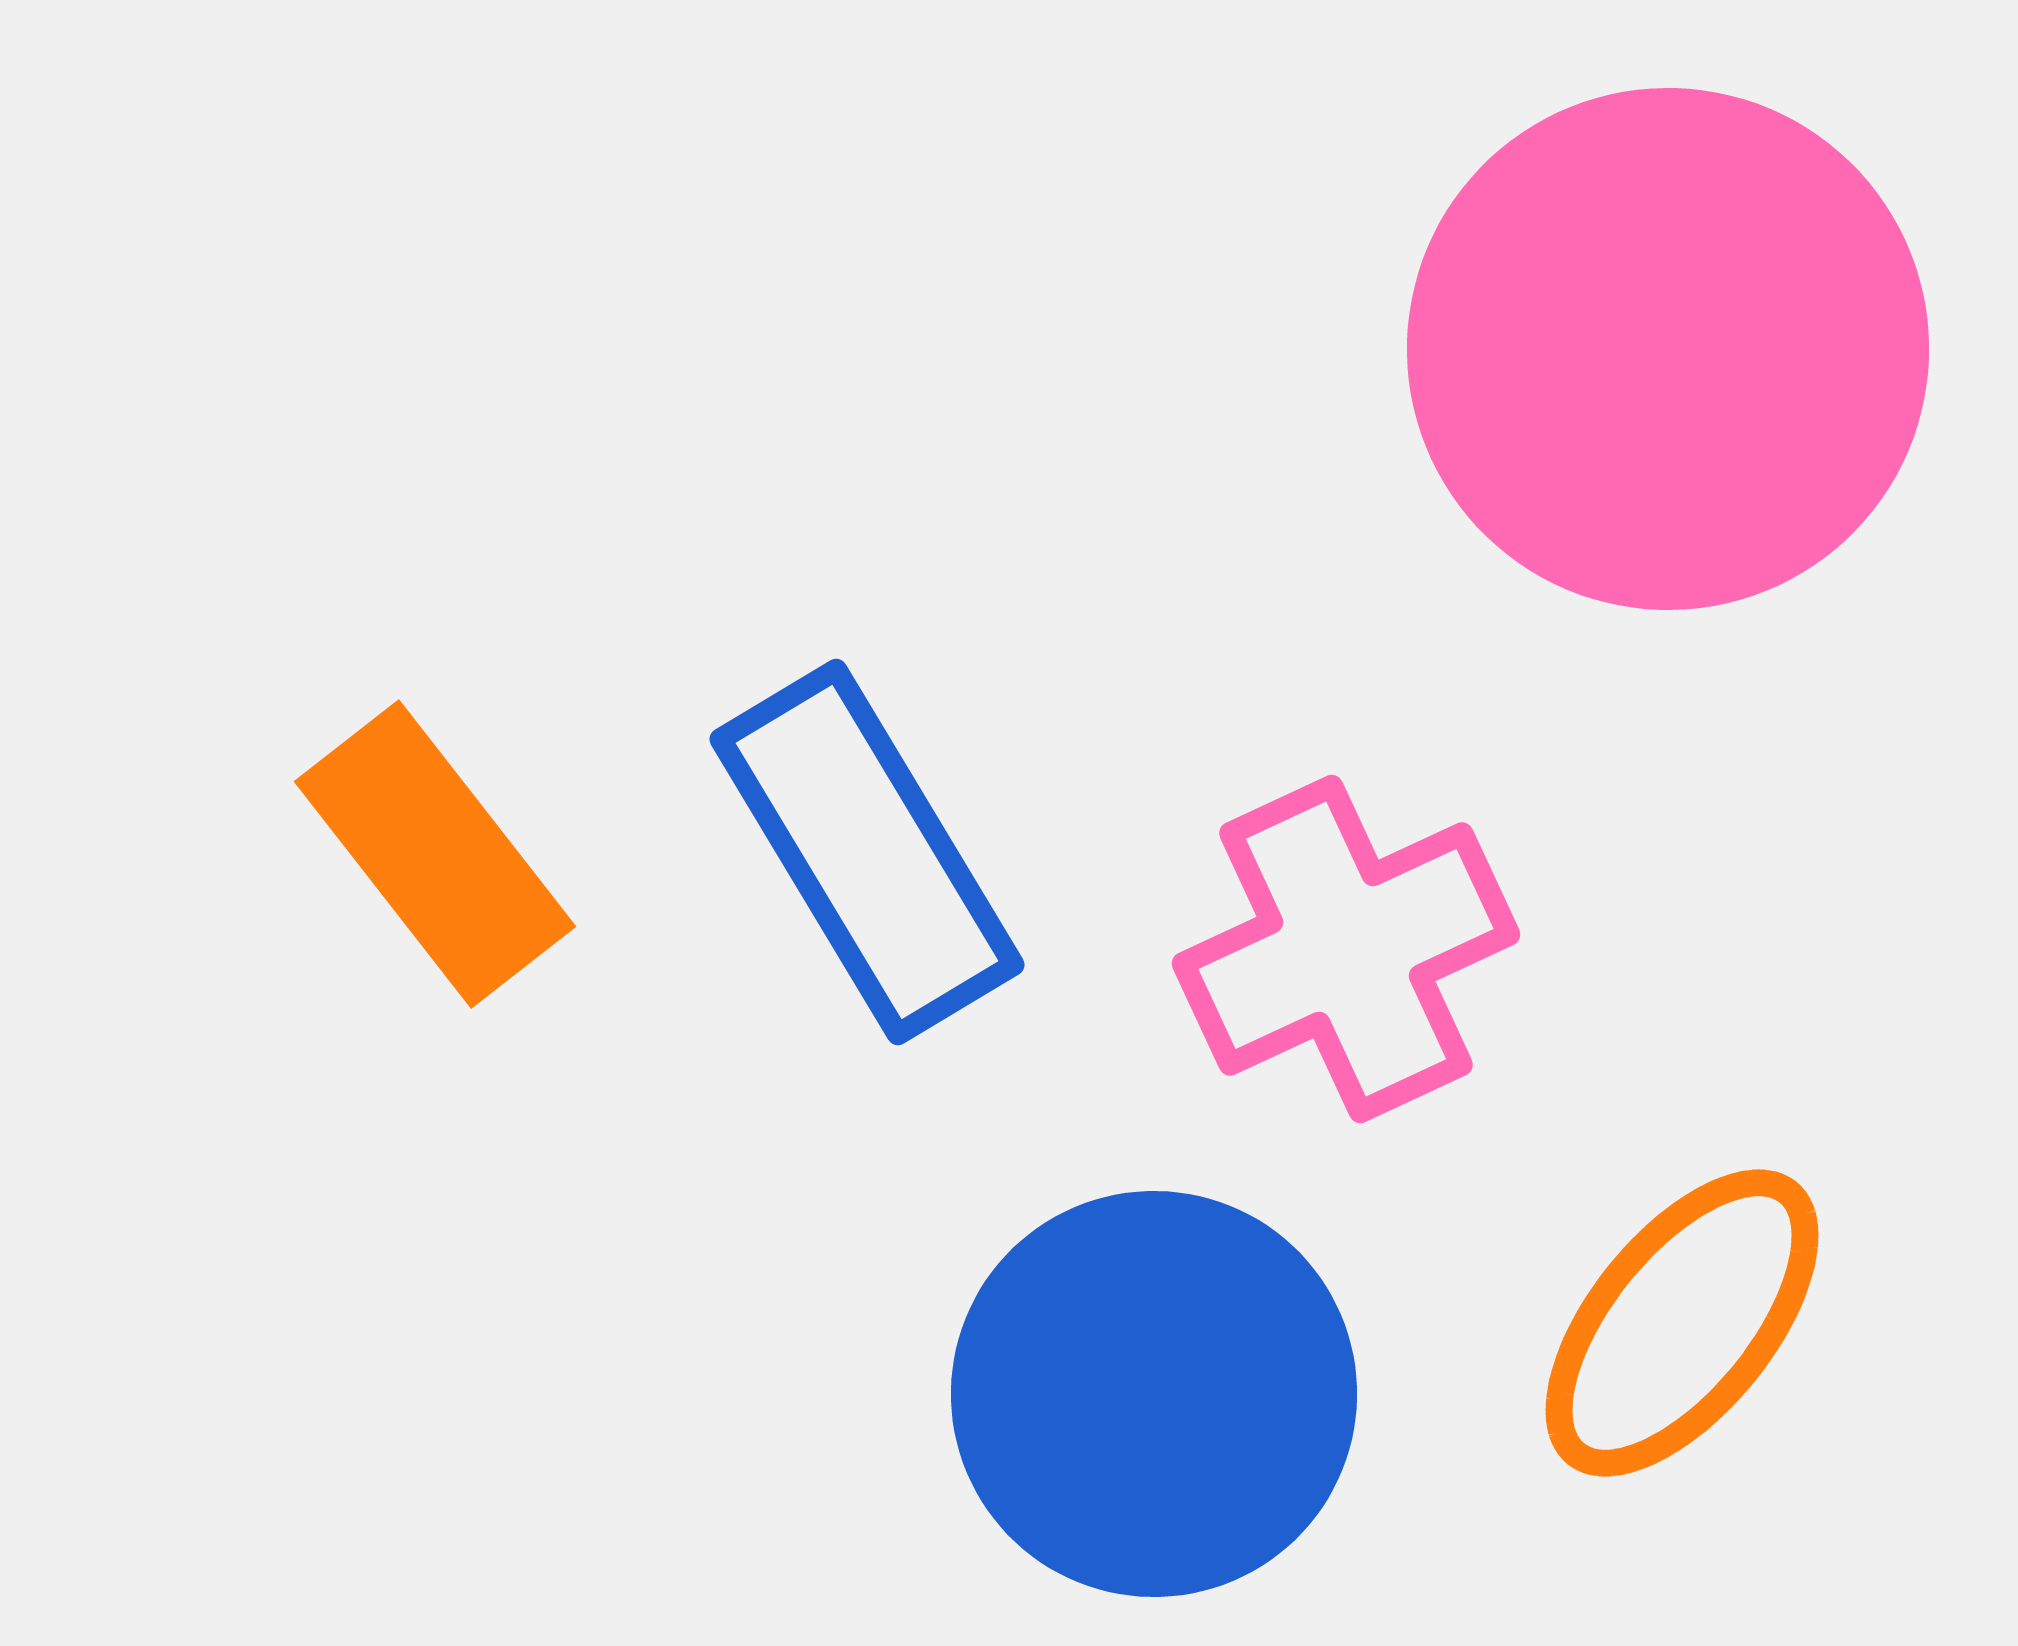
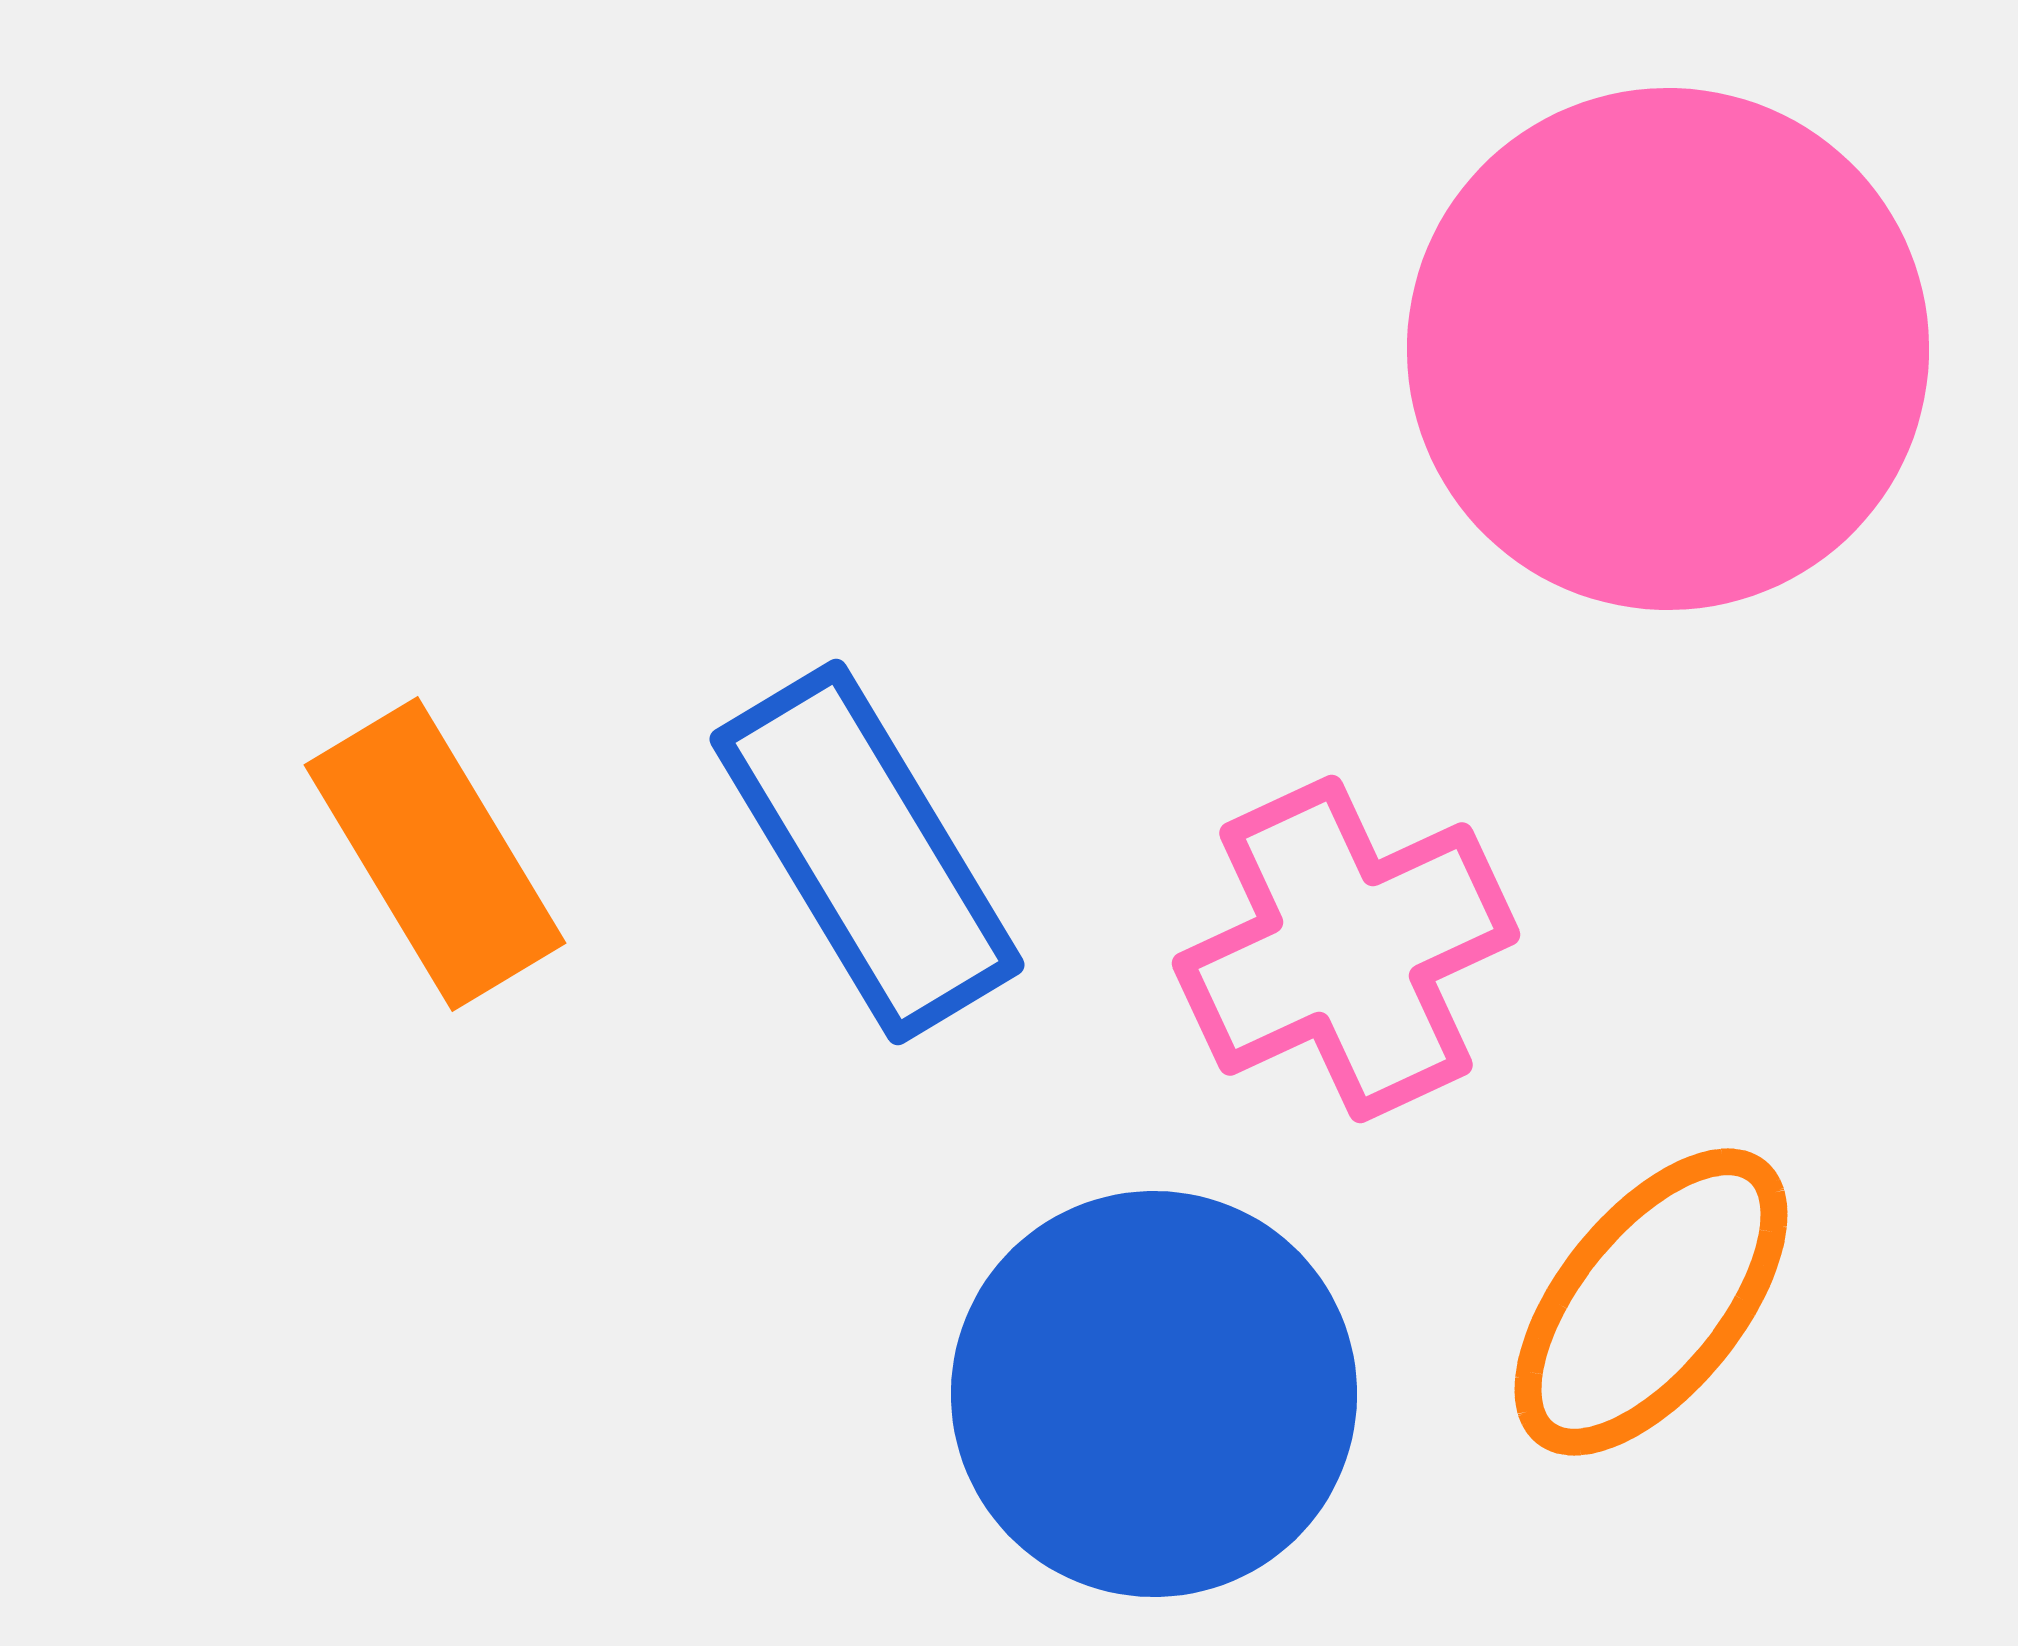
orange rectangle: rotated 7 degrees clockwise
orange ellipse: moved 31 px left, 21 px up
